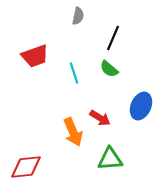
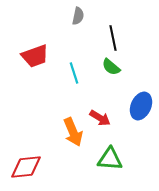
black line: rotated 35 degrees counterclockwise
green semicircle: moved 2 px right, 2 px up
green triangle: rotated 8 degrees clockwise
